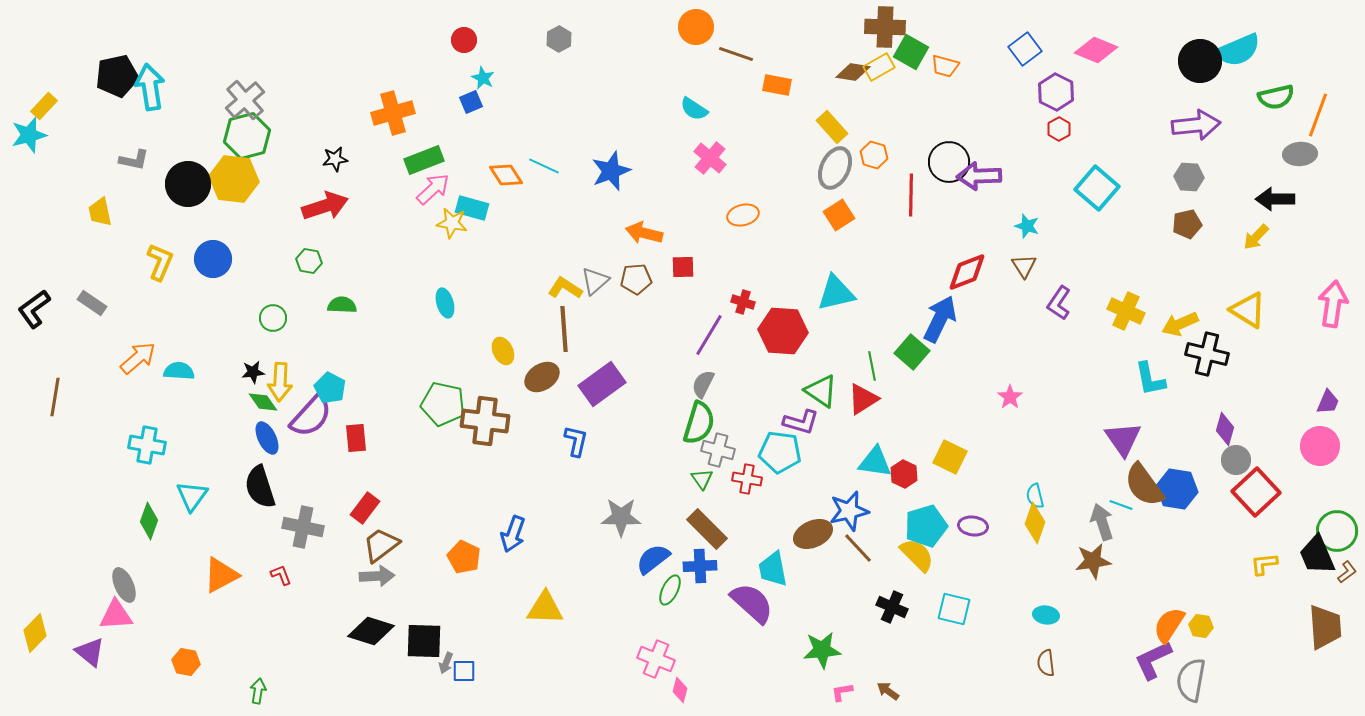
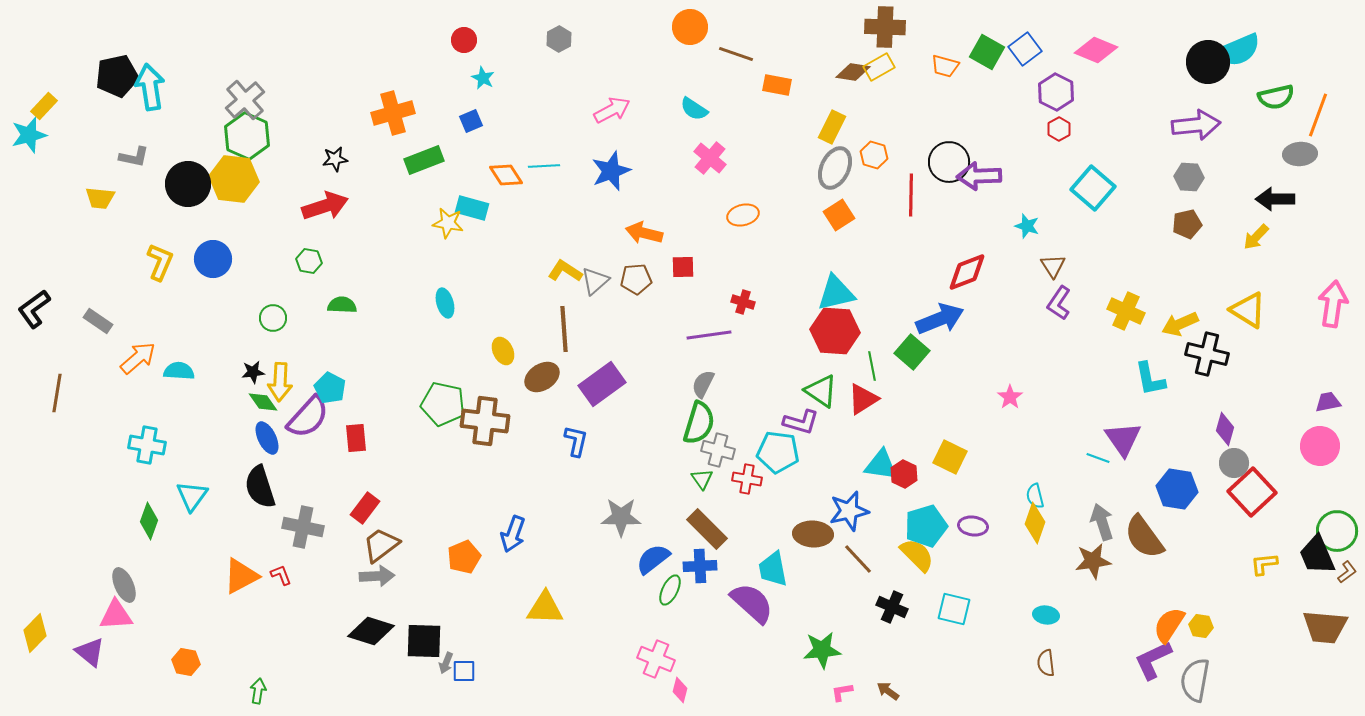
orange circle at (696, 27): moved 6 px left
green square at (911, 52): moved 76 px right
black circle at (1200, 61): moved 8 px right, 1 px down
blue square at (471, 102): moved 19 px down
yellow rectangle at (832, 127): rotated 68 degrees clockwise
green hexagon at (247, 136): rotated 21 degrees counterclockwise
gray L-shape at (134, 160): moved 3 px up
cyan line at (544, 166): rotated 28 degrees counterclockwise
cyan square at (1097, 188): moved 4 px left
pink arrow at (433, 189): moved 179 px right, 79 px up; rotated 15 degrees clockwise
yellow trapezoid at (100, 212): moved 14 px up; rotated 72 degrees counterclockwise
yellow star at (452, 223): moved 4 px left
brown triangle at (1024, 266): moved 29 px right
yellow L-shape at (565, 288): moved 17 px up
gray rectangle at (92, 303): moved 6 px right, 18 px down
blue arrow at (940, 319): rotated 42 degrees clockwise
red hexagon at (783, 331): moved 52 px right
purple line at (709, 335): rotated 51 degrees clockwise
brown line at (55, 397): moved 2 px right, 4 px up
purple trapezoid at (1328, 402): rotated 124 degrees counterclockwise
purple semicircle at (311, 416): moved 3 px left, 1 px down
cyan pentagon at (780, 452): moved 2 px left
gray circle at (1236, 460): moved 2 px left, 3 px down
cyan triangle at (875, 462): moved 6 px right, 3 px down
brown semicircle at (1144, 485): moved 52 px down
red square at (1256, 492): moved 4 px left
cyan line at (1121, 505): moved 23 px left, 47 px up
brown ellipse at (813, 534): rotated 27 degrees clockwise
brown line at (858, 548): moved 11 px down
orange pentagon at (464, 557): rotated 24 degrees clockwise
orange triangle at (221, 575): moved 20 px right, 1 px down
brown trapezoid at (1325, 627): rotated 99 degrees clockwise
gray semicircle at (1191, 680): moved 4 px right
